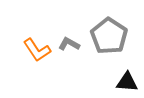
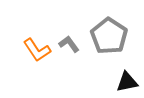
gray L-shape: rotated 25 degrees clockwise
black triangle: rotated 15 degrees counterclockwise
